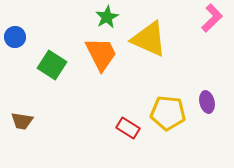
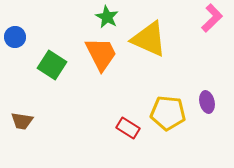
green star: rotated 15 degrees counterclockwise
